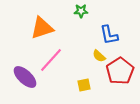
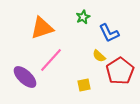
green star: moved 2 px right, 6 px down; rotated 24 degrees counterclockwise
blue L-shape: moved 2 px up; rotated 15 degrees counterclockwise
